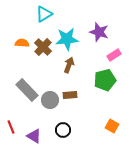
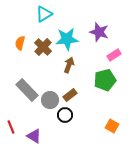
orange semicircle: moved 2 px left; rotated 80 degrees counterclockwise
brown rectangle: rotated 32 degrees counterclockwise
black circle: moved 2 px right, 15 px up
